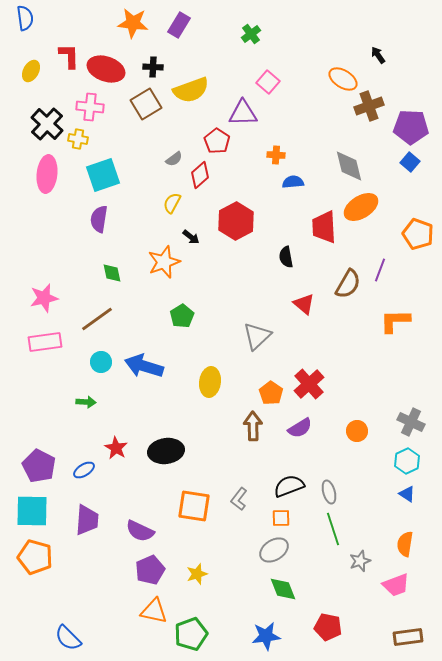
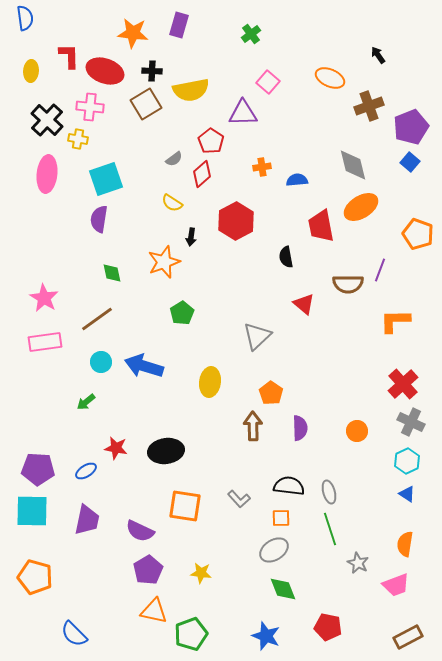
orange star at (133, 23): moved 10 px down
purple rectangle at (179, 25): rotated 15 degrees counterclockwise
black cross at (153, 67): moved 1 px left, 4 px down
red ellipse at (106, 69): moved 1 px left, 2 px down
yellow ellipse at (31, 71): rotated 25 degrees counterclockwise
orange ellipse at (343, 79): moved 13 px left, 1 px up; rotated 8 degrees counterclockwise
yellow semicircle at (191, 90): rotated 9 degrees clockwise
black cross at (47, 124): moved 4 px up
purple pentagon at (411, 127): rotated 24 degrees counterclockwise
red pentagon at (217, 141): moved 6 px left
orange cross at (276, 155): moved 14 px left, 12 px down; rotated 12 degrees counterclockwise
gray diamond at (349, 166): moved 4 px right, 1 px up
cyan square at (103, 175): moved 3 px right, 4 px down
red diamond at (200, 175): moved 2 px right, 1 px up
blue semicircle at (293, 182): moved 4 px right, 2 px up
yellow semicircle at (172, 203): rotated 85 degrees counterclockwise
red trapezoid at (324, 227): moved 3 px left, 1 px up; rotated 8 degrees counterclockwise
black arrow at (191, 237): rotated 60 degrees clockwise
brown semicircle at (348, 284): rotated 60 degrees clockwise
pink star at (44, 298): rotated 28 degrees counterclockwise
green pentagon at (182, 316): moved 3 px up
red cross at (309, 384): moved 94 px right
green arrow at (86, 402): rotated 138 degrees clockwise
purple semicircle at (300, 428): rotated 60 degrees counterclockwise
red star at (116, 448): rotated 20 degrees counterclockwise
purple pentagon at (39, 466): moved 1 px left, 3 px down; rotated 24 degrees counterclockwise
blue ellipse at (84, 470): moved 2 px right, 1 px down
black semicircle at (289, 486): rotated 28 degrees clockwise
gray L-shape at (239, 499): rotated 80 degrees counterclockwise
orange square at (194, 506): moved 9 px left
purple trapezoid at (87, 520): rotated 8 degrees clockwise
green line at (333, 529): moved 3 px left
orange pentagon at (35, 557): moved 20 px down
gray star at (360, 561): moved 2 px left, 2 px down; rotated 25 degrees counterclockwise
purple pentagon at (150, 570): moved 2 px left; rotated 8 degrees counterclockwise
yellow star at (197, 574): moved 4 px right, 1 px up; rotated 25 degrees clockwise
blue star at (266, 636): rotated 28 degrees clockwise
brown rectangle at (408, 637): rotated 20 degrees counterclockwise
blue semicircle at (68, 638): moved 6 px right, 4 px up
